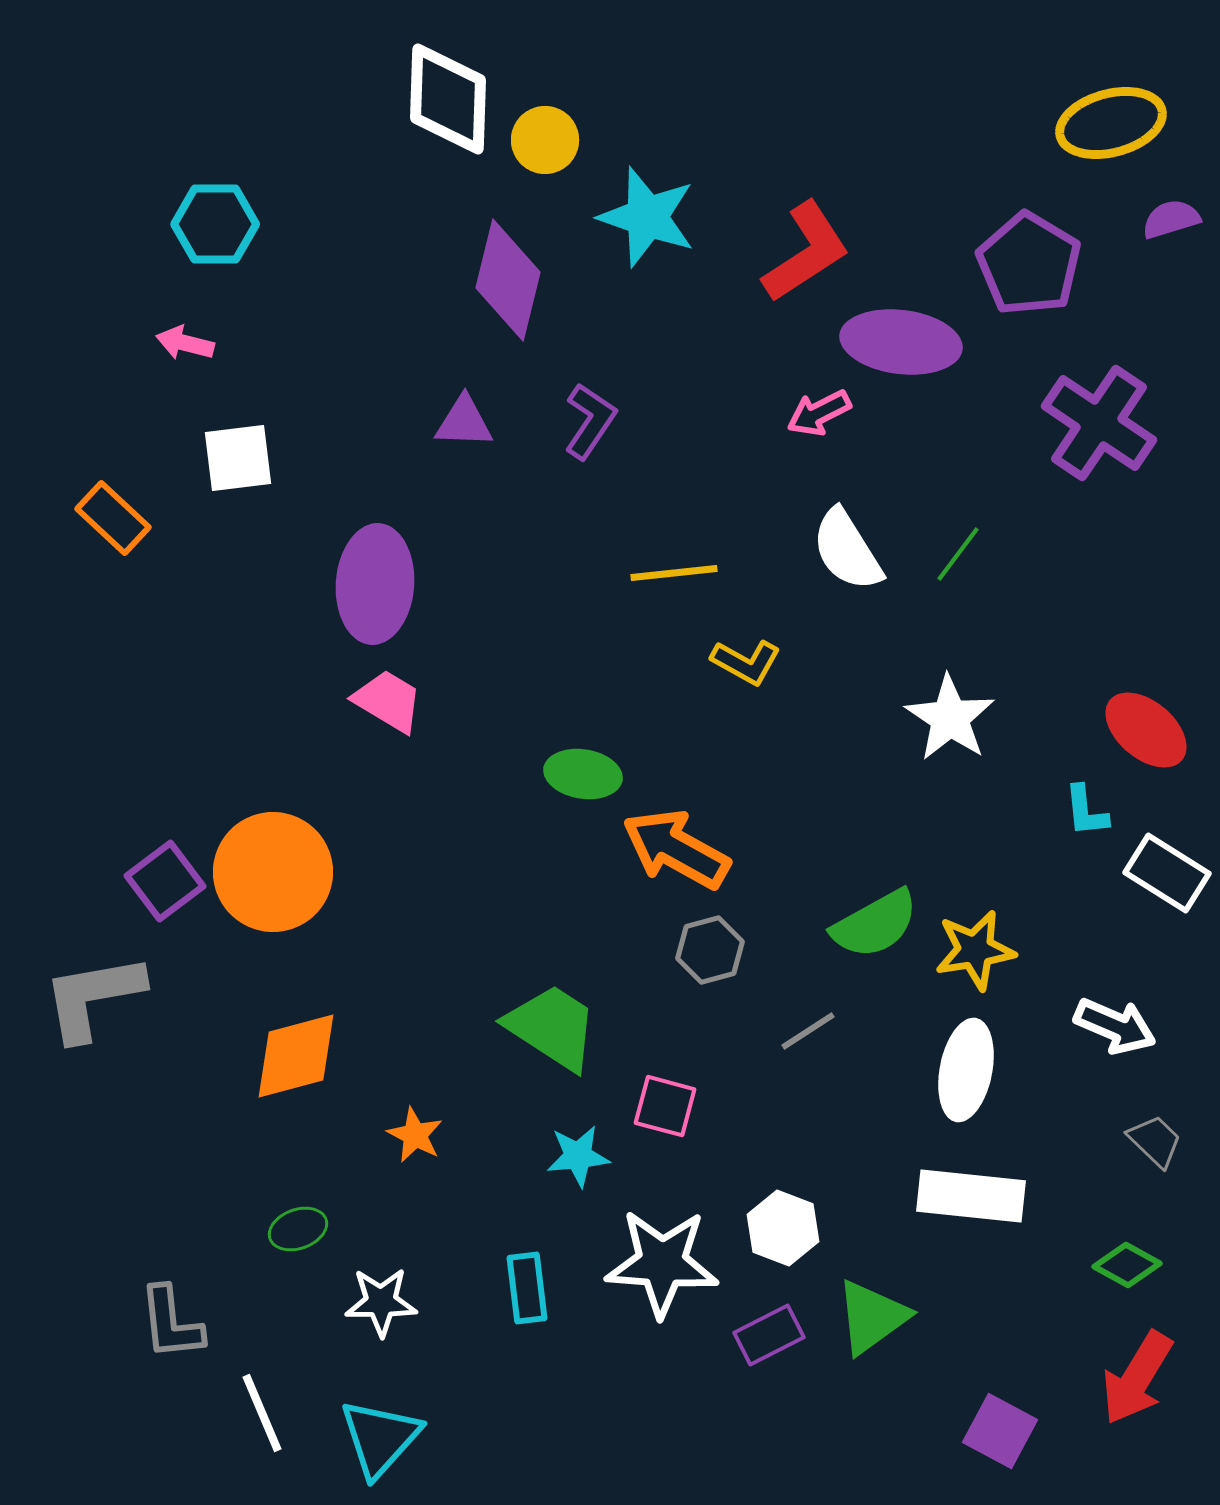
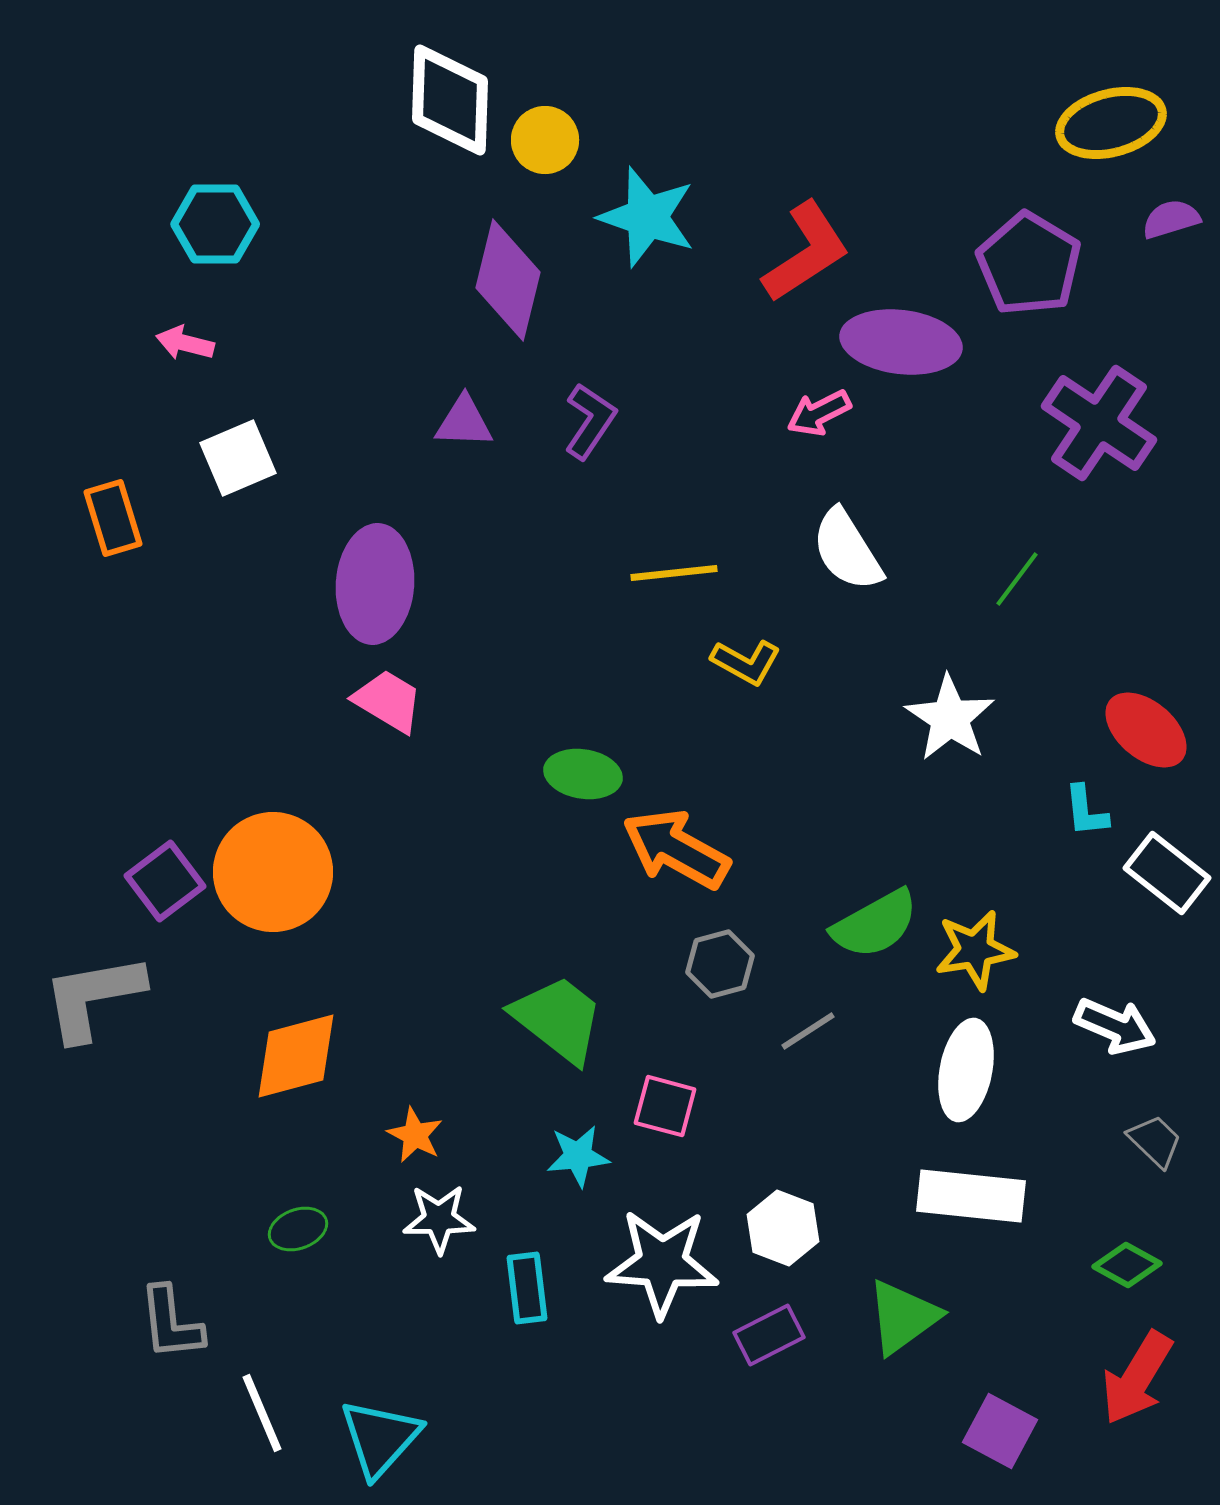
white diamond at (448, 99): moved 2 px right, 1 px down
white square at (238, 458): rotated 16 degrees counterclockwise
orange rectangle at (113, 518): rotated 30 degrees clockwise
green line at (958, 554): moved 59 px right, 25 px down
white rectangle at (1167, 873): rotated 6 degrees clockwise
gray hexagon at (710, 950): moved 10 px right, 14 px down
green trapezoid at (552, 1027): moved 6 px right, 8 px up; rotated 5 degrees clockwise
white star at (381, 1302): moved 58 px right, 83 px up
green triangle at (872, 1317): moved 31 px right
